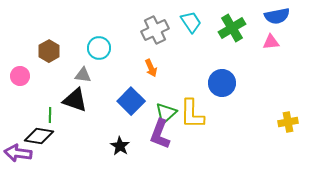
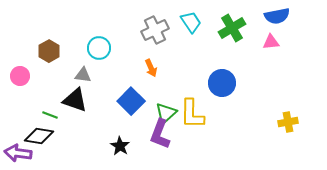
green line: rotated 70 degrees counterclockwise
